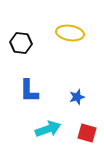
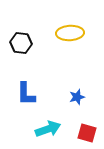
yellow ellipse: rotated 12 degrees counterclockwise
blue L-shape: moved 3 px left, 3 px down
